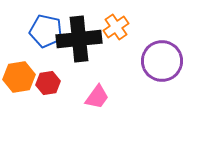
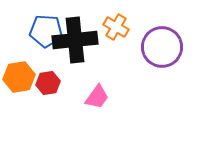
orange cross: rotated 25 degrees counterclockwise
blue pentagon: rotated 8 degrees counterclockwise
black cross: moved 4 px left, 1 px down
purple circle: moved 14 px up
